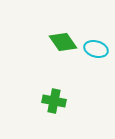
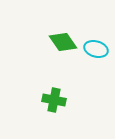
green cross: moved 1 px up
